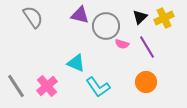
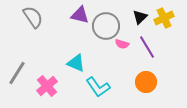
gray line: moved 1 px right, 13 px up; rotated 65 degrees clockwise
